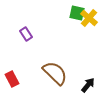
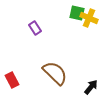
yellow cross: rotated 18 degrees counterclockwise
purple rectangle: moved 9 px right, 6 px up
red rectangle: moved 1 px down
black arrow: moved 3 px right, 2 px down
